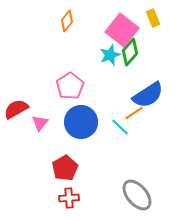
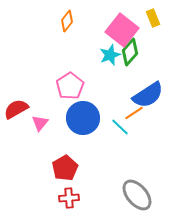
blue circle: moved 2 px right, 4 px up
